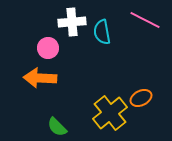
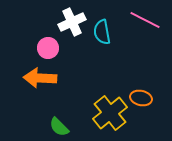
white cross: rotated 20 degrees counterclockwise
orange ellipse: rotated 40 degrees clockwise
green semicircle: moved 2 px right
